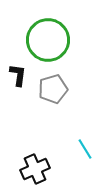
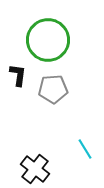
gray pentagon: rotated 12 degrees clockwise
black cross: rotated 28 degrees counterclockwise
